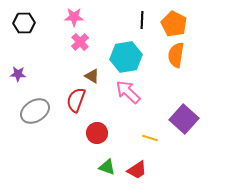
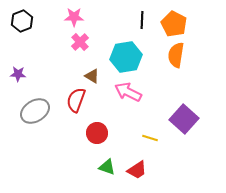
black hexagon: moved 2 px left, 2 px up; rotated 20 degrees counterclockwise
pink arrow: rotated 16 degrees counterclockwise
